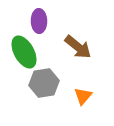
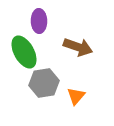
brown arrow: rotated 20 degrees counterclockwise
orange triangle: moved 7 px left
